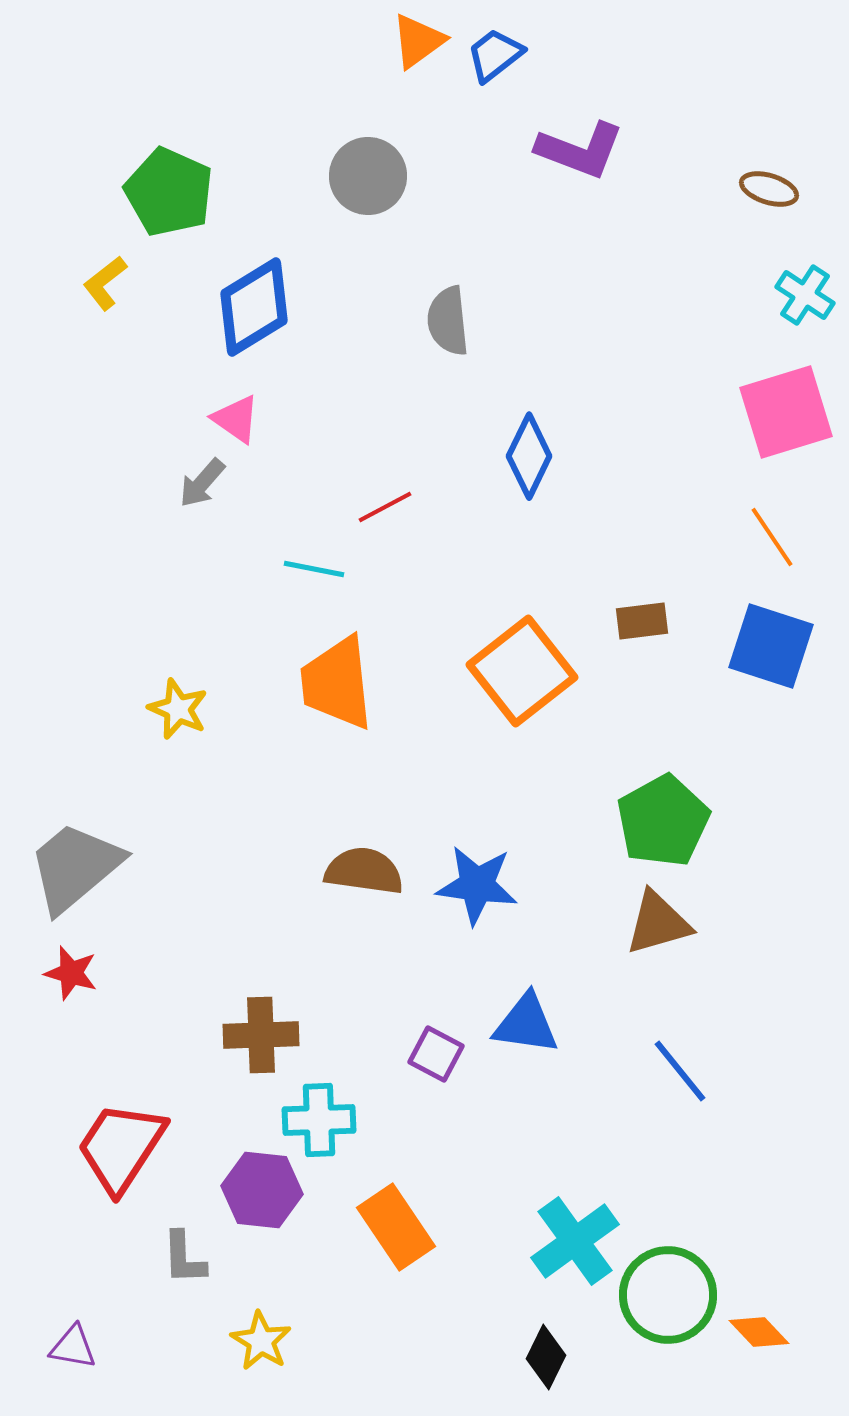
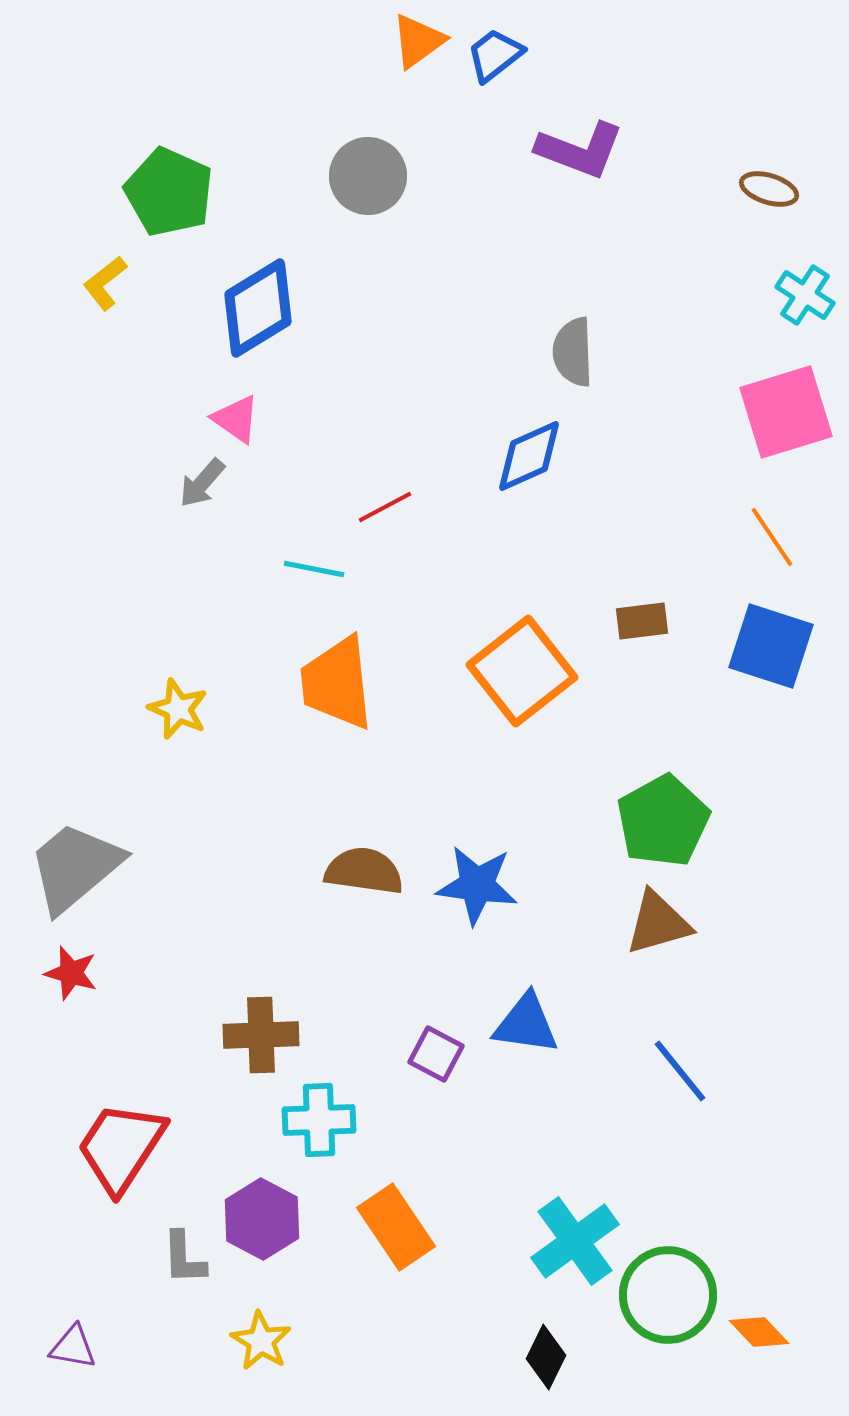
blue diamond at (254, 307): moved 4 px right, 1 px down
gray semicircle at (448, 321): moved 125 px right, 31 px down; rotated 4 degrees clockwise
blue diamond at (529, 456): rotated 40 degrees clockwise
purple hexagon at (262, 1190): moved 29 px down; rotated 22 degrees clockwise
